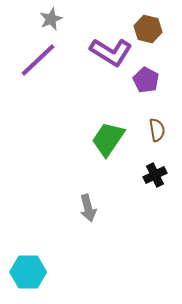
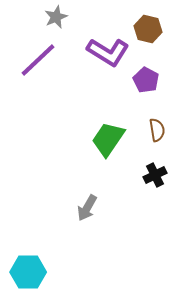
gray star: moved 5 px right, 2 px up
purple L-shape: moved 3 px left
gray arrow: moved 1 px left; rotated 44 degrees clockwise
